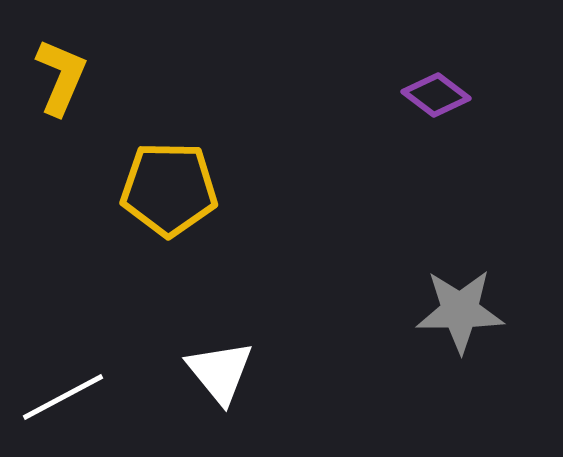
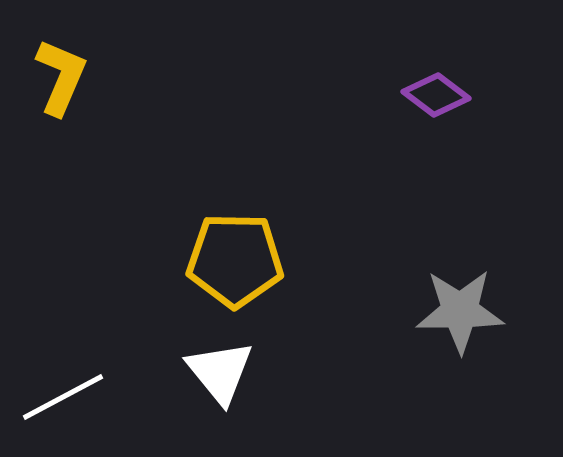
yellow pentagon: moved 66 px right, 71 px down
